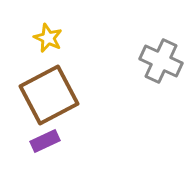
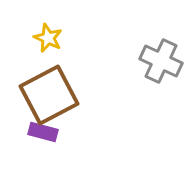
purple rectangle: moved 2 px left, 9 px up; rotated 40 degrees clockwise
